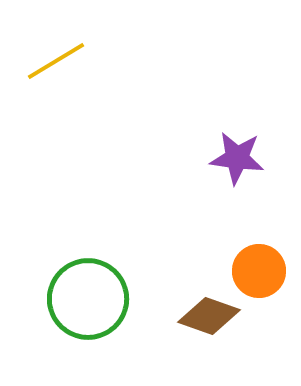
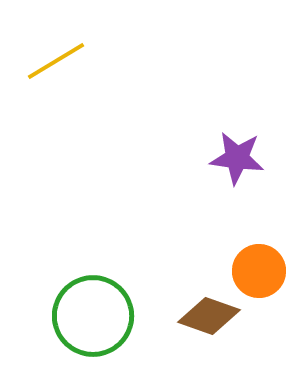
green circle: moved 5 px right, 17 px down
